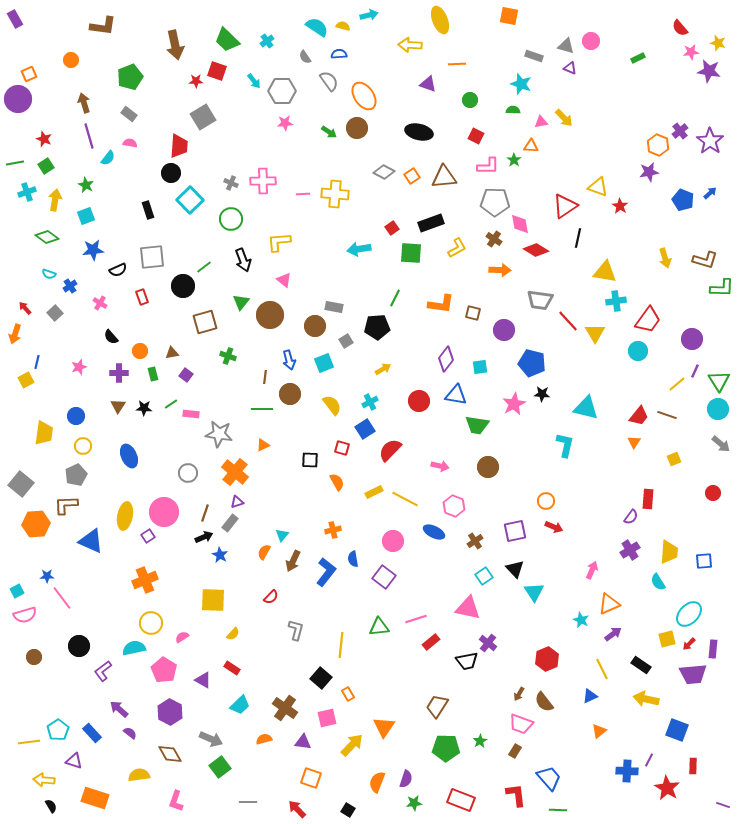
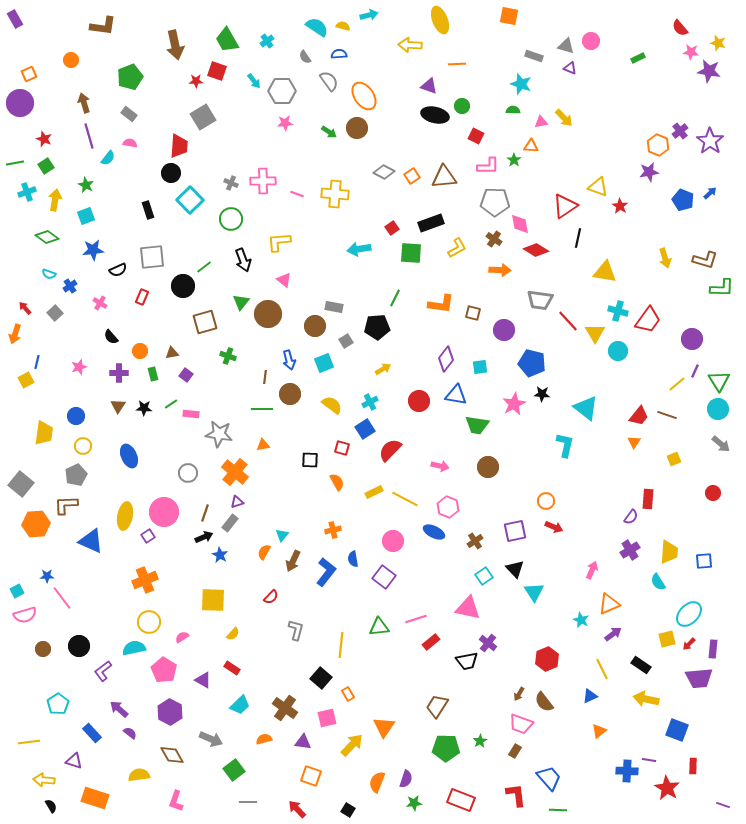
green trapezoid at (227, 40): rotated 16 degrees clockwise
pink star at (691, 52): rotated 14 degrees clockwise
purple triangle at (428, 84): moved 1 px right, 2 px down
purple circle at (18, 99): moved 2 px right, 4 px down
green circle at (470, 100): moved 8 px left, 6 px down
black ellipse at (419, 132): moved 16 px right, 17 px up
pink line at (303, 194): moved 6 px left; rotated 24 degrees clockwise
red rectangle at (142, 297): rotated 42 degrees clockwise
cyan cross at (616, 301): moved 2 px right, 10 px down; rotated 24 degrees clockwise
brown circle at (270, 315): moved 2 px left, 1 px up
cyan circle at (638, 351): moved 20 px left
yellow semicircle at (332, 405): rotated 15 degrees counterclockwise
cyan triangle at (586, 408): rotated 24 degrees clockwise
orange triangle at (263, 445): rotated 16 degrees clockwise
pink hexagon at (454, 506): moved 6 px left, 1 px down
yellow circle at (151, 623): moved 2 px left, 1 px up
brown circle at (34, 657): moved 9 px right, 8 px up
purple trapezoid at (693, 674): moved 6 px right, 4 px down
cyan pentagon at (58, 730): moved 26 px up
brown diamond at (170, 754): moved 2 px right, 1 px down
purple line at (649, 760): rotated 72 degrees clockwise
green square at (220, 767): moved 14 px right, 3 px down
orange square at (311, 778): moved 2 px up
